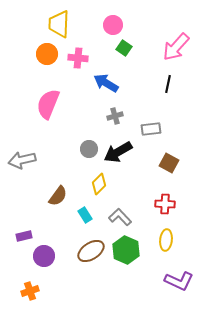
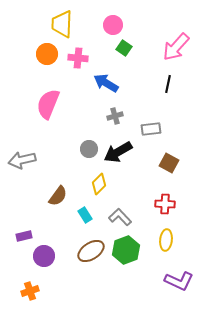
yellow trapezoid: moved 3 px right
green hexagon: rotated 16 degrees clockwise
